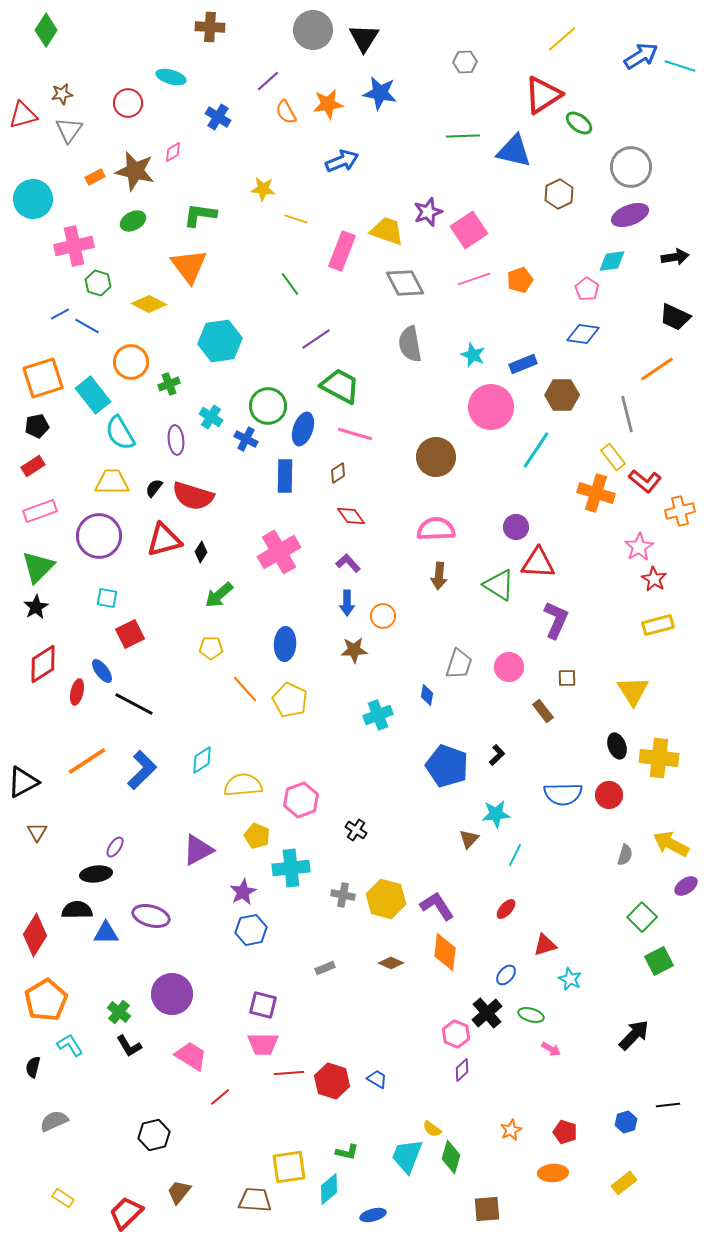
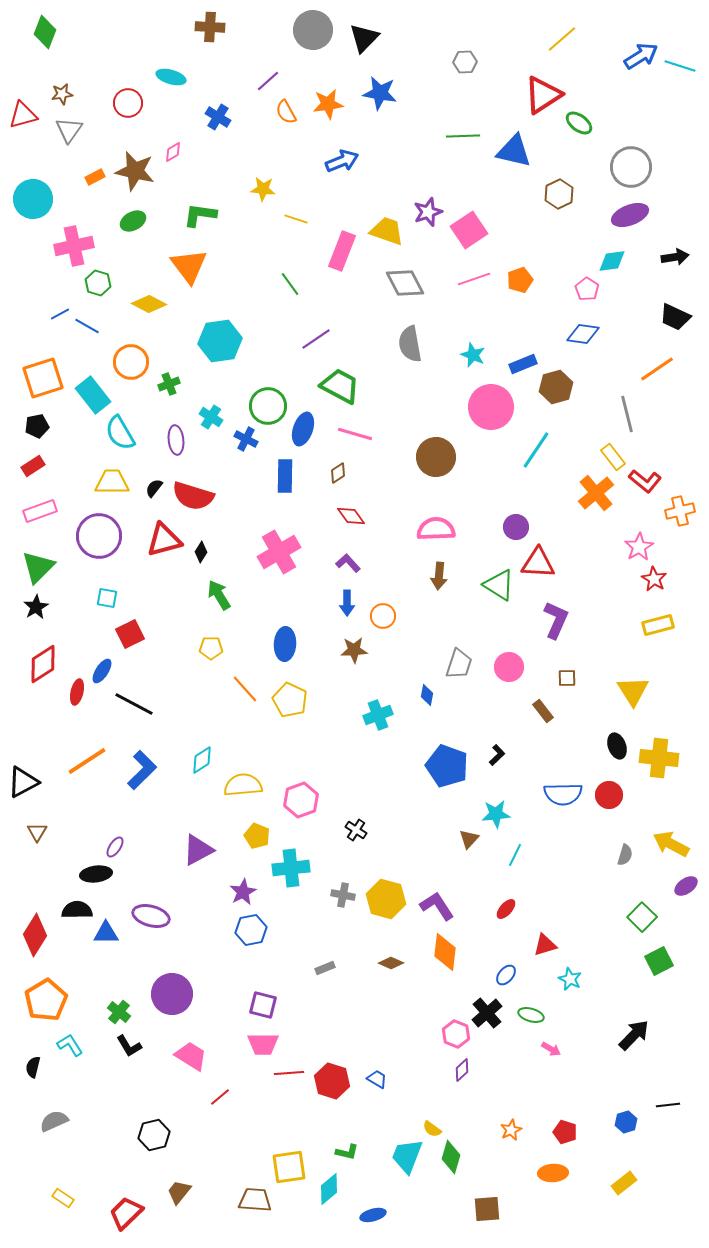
green diamond at (46, 30): moved 1 px left, 2 px down; rotated 12 degrees counterclockwise
black triangle at (364, 38): rotated 12 degrees clockwise
brown hexagon at (562, 395): moved 6 px left, 8 px up; rotated 16 degrees counterclockwise
orange cross at (596, 493): rotated 33 degrees clockwise
green arrow at (219, 595): rotated 100 degrees clockwise
blue ellipse at (102, 671): rotated 70 degrees clockwise
